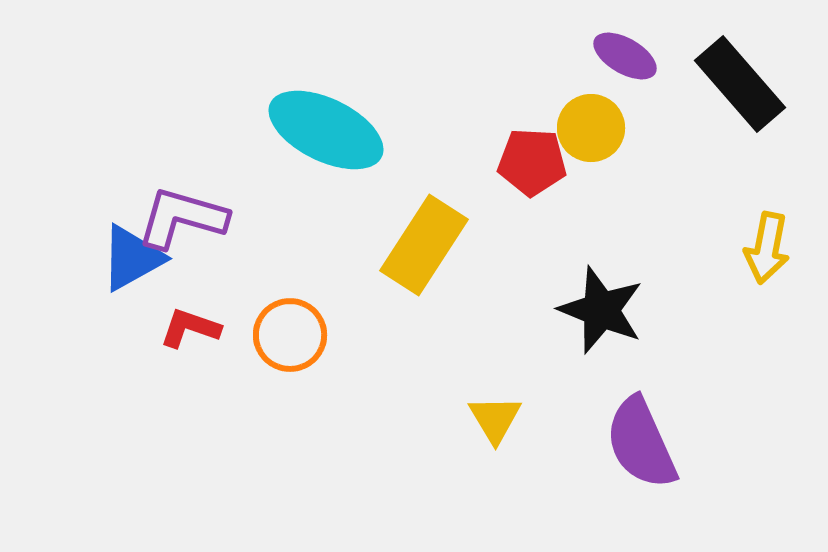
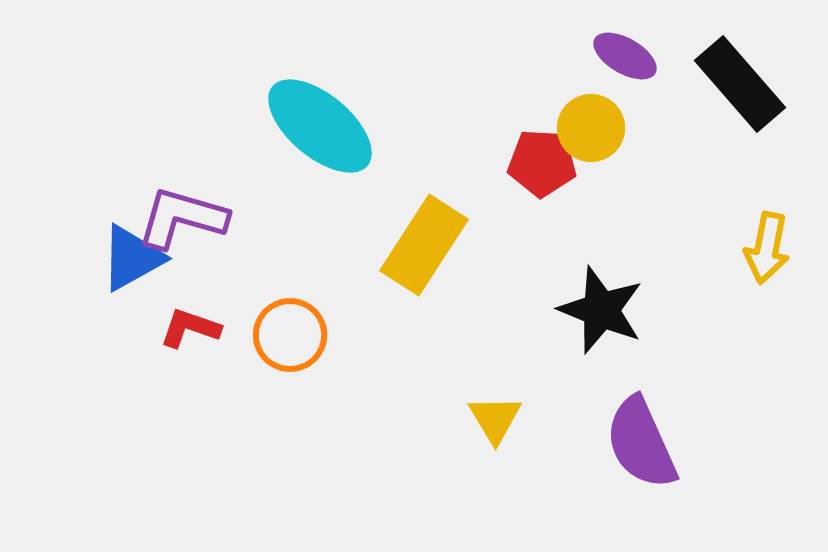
cyan ellipse: moved 6 px left, 4 px up; rotated 14 degrees clockwise
red pentagon: moved 10 px right, 1 px down
